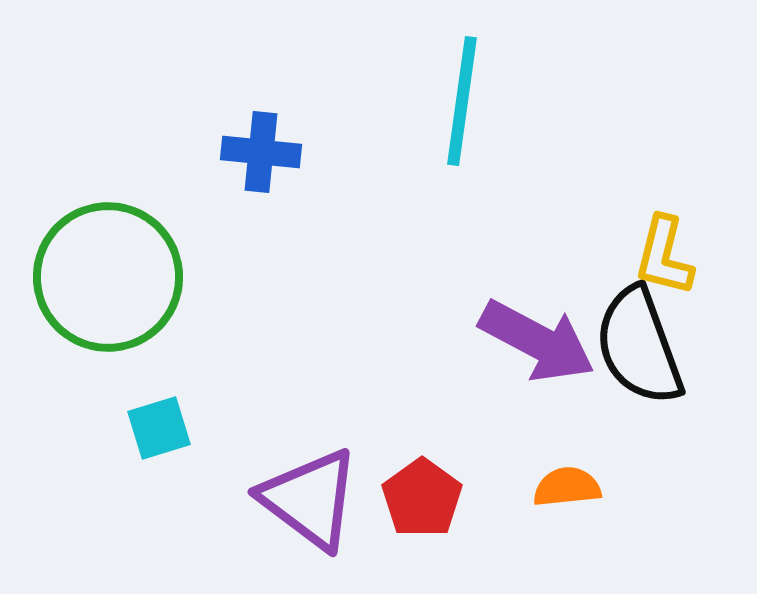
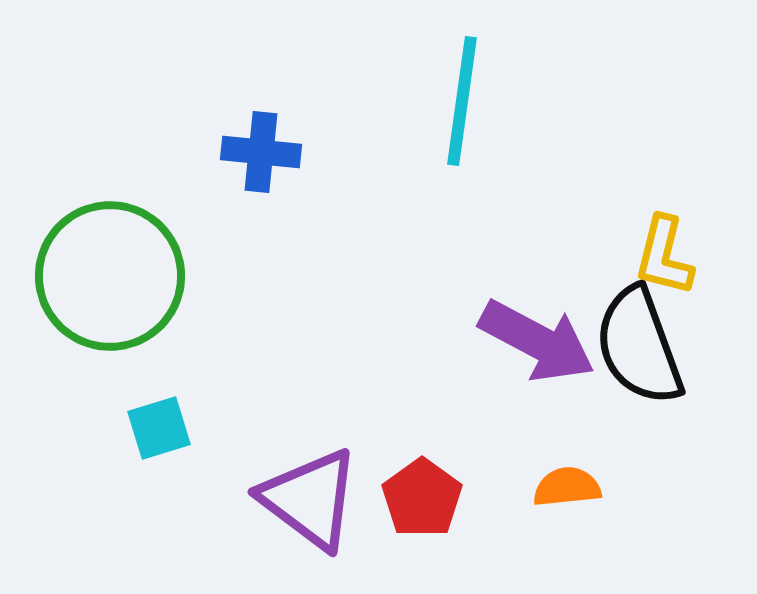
green circle: moved 2 px right, 1 px up
